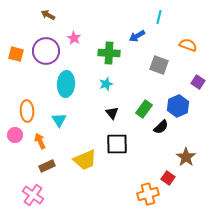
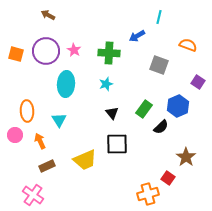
pink star: moved 12 px down
